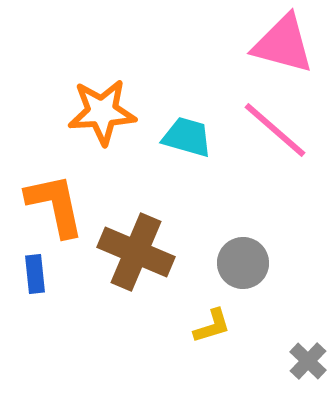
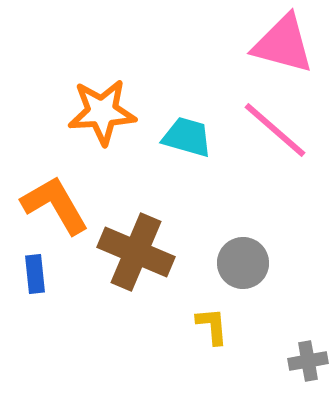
orange L-shape: rotated 18 degrees counterclockwise
yellow L-shape: rotated 78 degrees counterclockwise
gray cross: rotated 36 degrees clockwise
